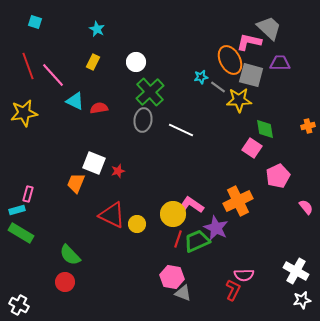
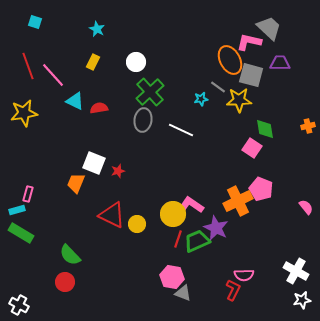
cyan star at (201, 77): moved 22 px down
pink pentagon at (278, 176): moved 17 px left, 13 px down; rotated 25 degrees counterclockwise
